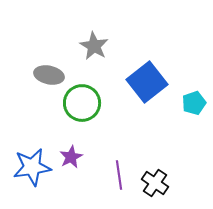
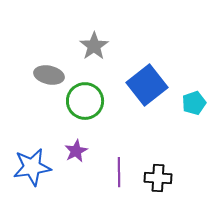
gray star: rotated 8 degrees clockwise
blue square: moved 3 px down
green circle: moved 3 px right, 2 px up
purple star: moved 5 px right, 6 px up
purple line: moved 3 px up; rotated 8 degrees clockwise
black cross: moved 3 px right, 5 px up; rotated 32 degrees counterclockwise
